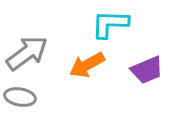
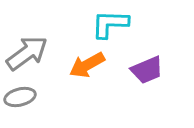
gray ellipse: rotated 24 degrees counterclockwise
